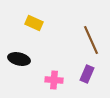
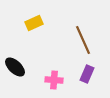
yellow rectangle: rotated 48 degrees counterclockwise
brown line: moved 8 px left
black ellipse: moved 4 px left, 8 px down; rotated 30 degrees clockwise
